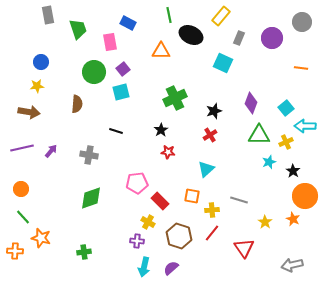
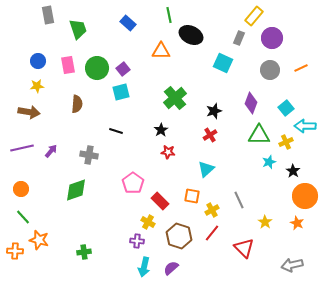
yellow rectangle at (221, 16): moved 33 px right
gray circle at (302, 22): moved 32 px left, 48 px down
blue rectangle at (128, 23): rotated 14 degrees clockwise
pink rectangle at (110, 42): moved 42 px left, 23 px down
blue circle at (41, 62): moved 3 px left, 1 px up
orange line at (301, 68): rotated 32 degrees counterclockwise
green circle at (94, 72): moved 3 px right, 4 px up
green cross at (175, 98): rotated 15 degrees counterclockwise
pink pentagon at (137, 183): moved 4 px left; rotated 30 degrees counterclockwise
green diamond at (91, 198): moved 15 px left, 8 px up
gray line at (239, 200): rotated 48 degrees clockwise
yellow cross at (212, 210): rotated 24 degrees counterclockwise
orange star at (293, 219): moved 4 px right, 4 px down
orange star at (41, 238): moved 2 px left, 2 px down
red triangle at (244, 248): rotated 10 degrees counterclockwise
